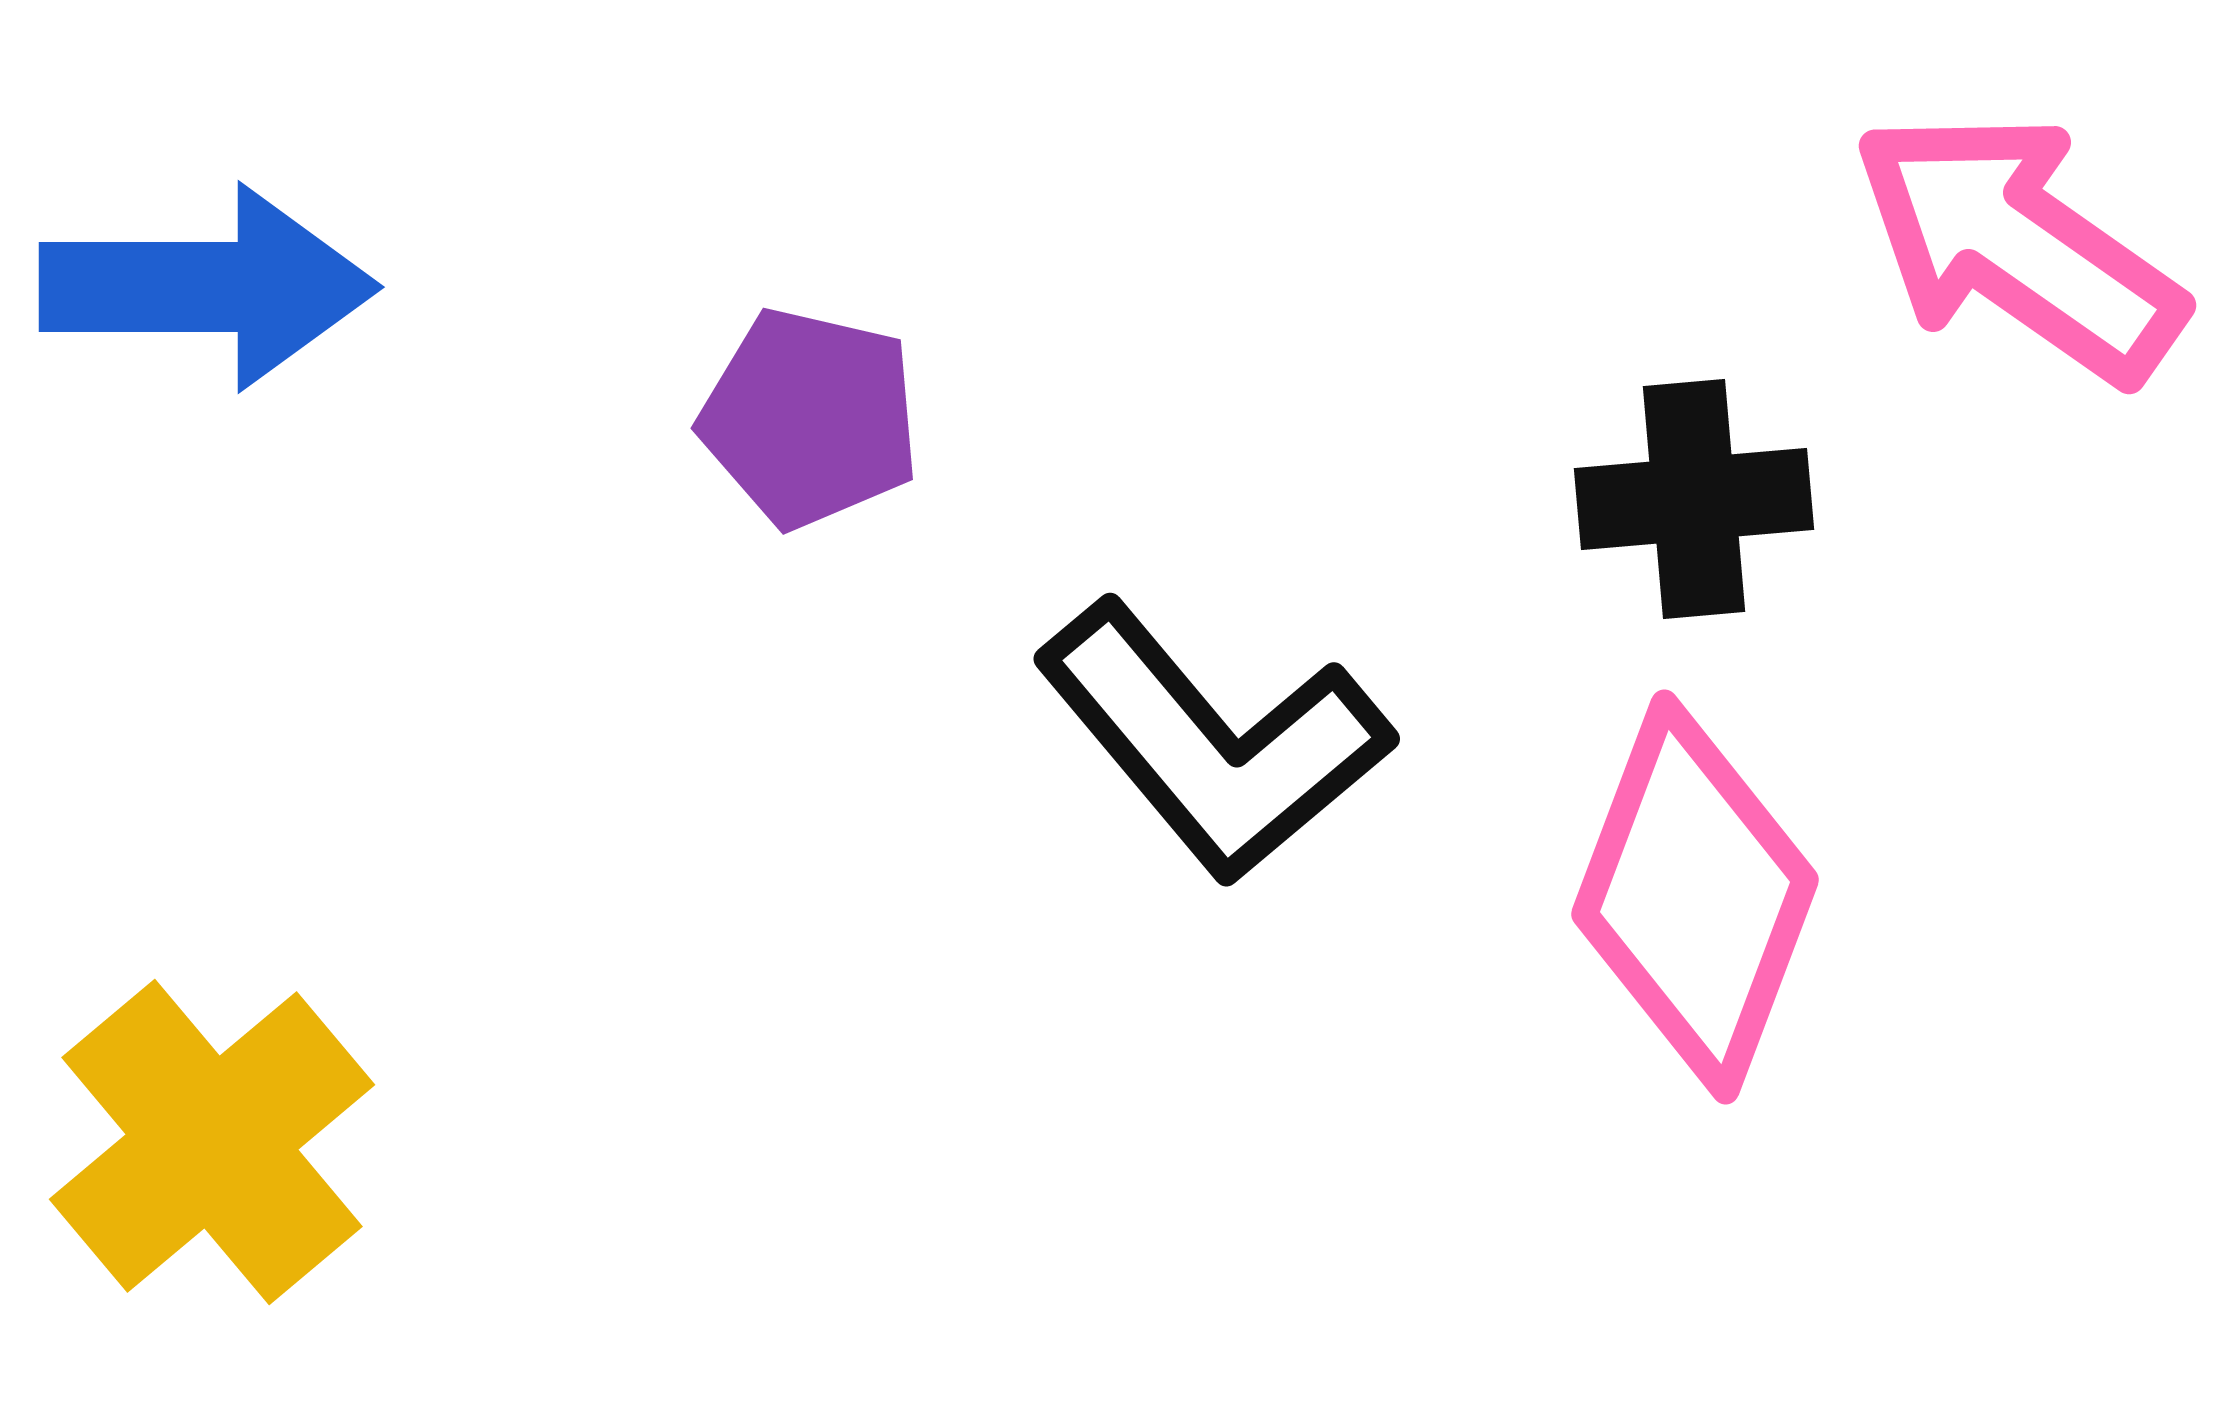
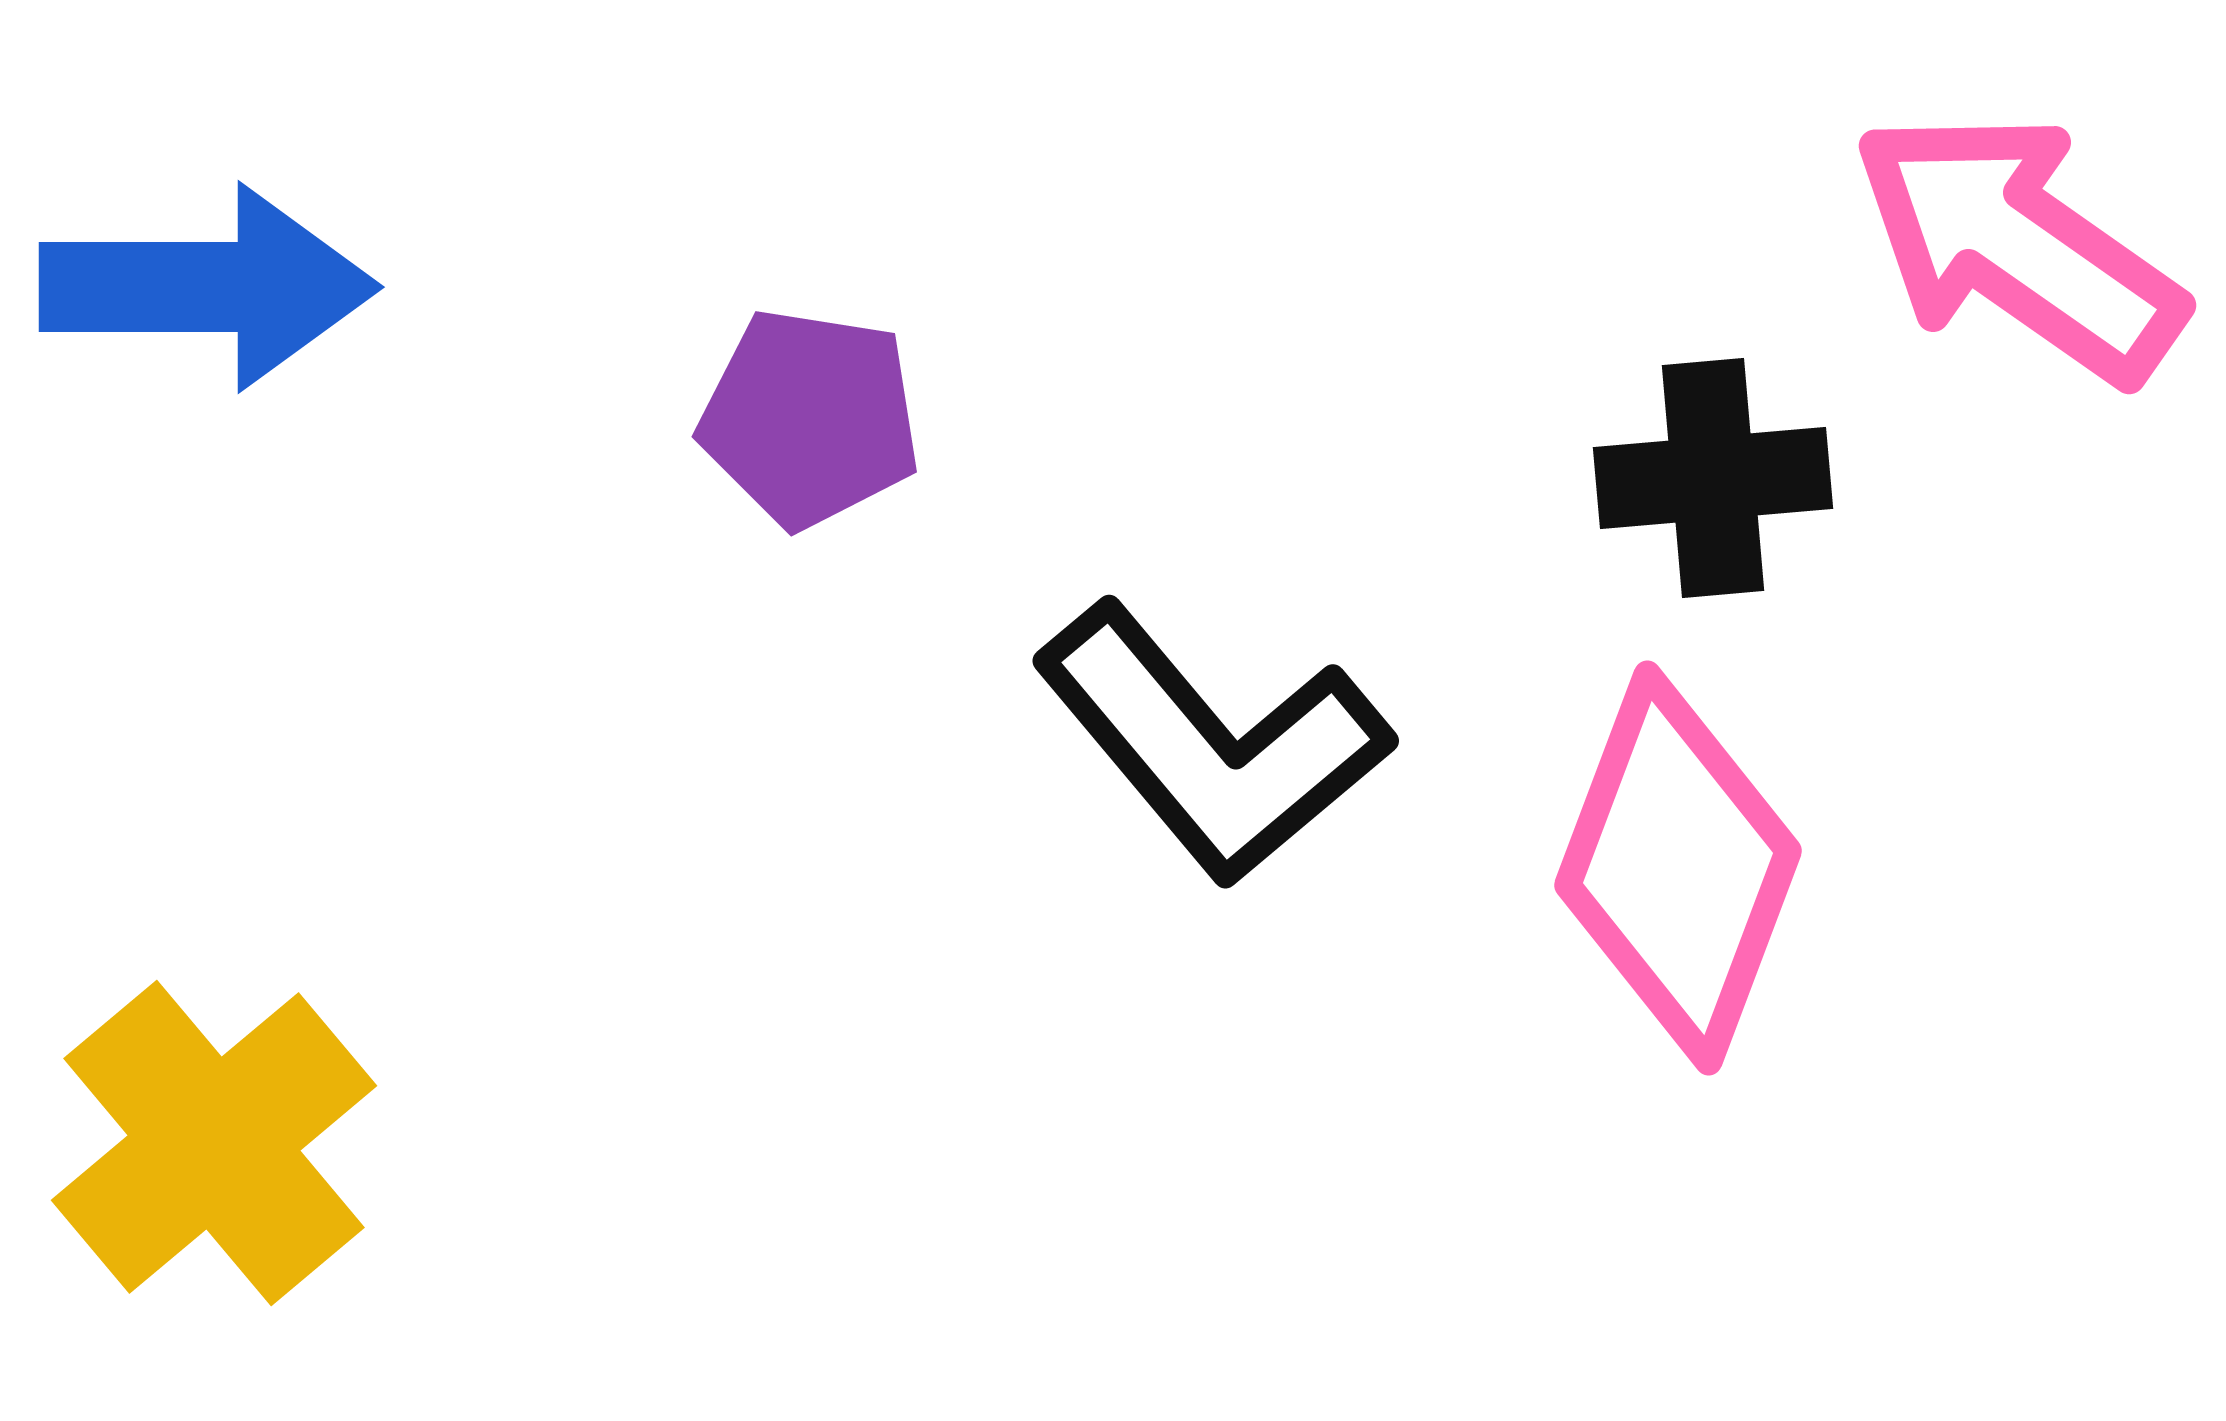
purple pentagon: rotated 4 degrees counterclockwise
black cross: moved 19 px right, 21 px up
black L-shape: moved 1 px left, 2 px down
pink diamond: moved 17 px left, 29 px up
yellow cross: moved 2 px right, 1 px down
